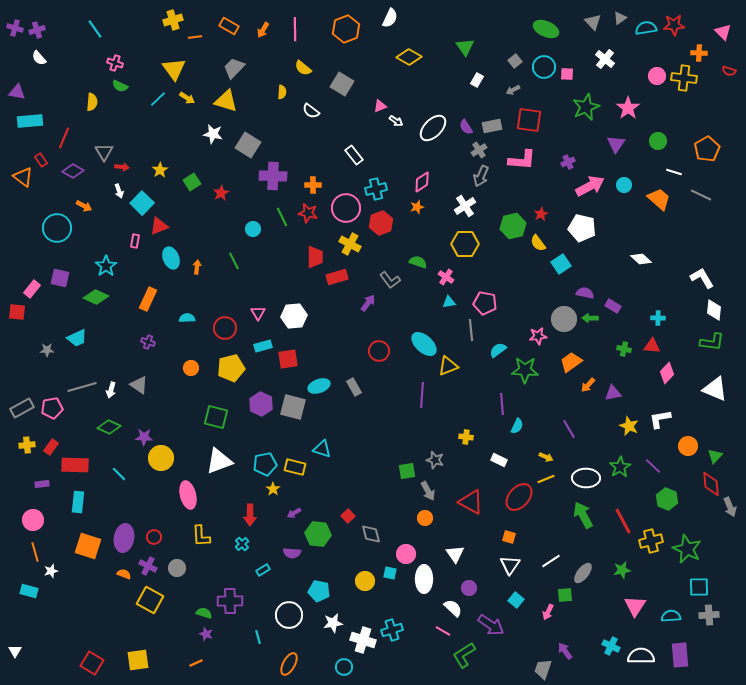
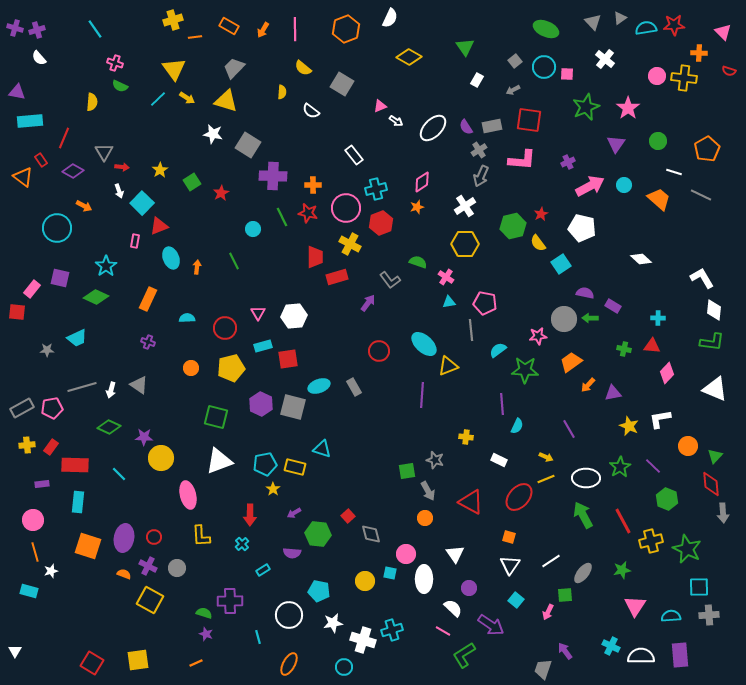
gray arrow at (730, 507): moved 7 px left, 6 px down; rotated 18 degrees clockwise
